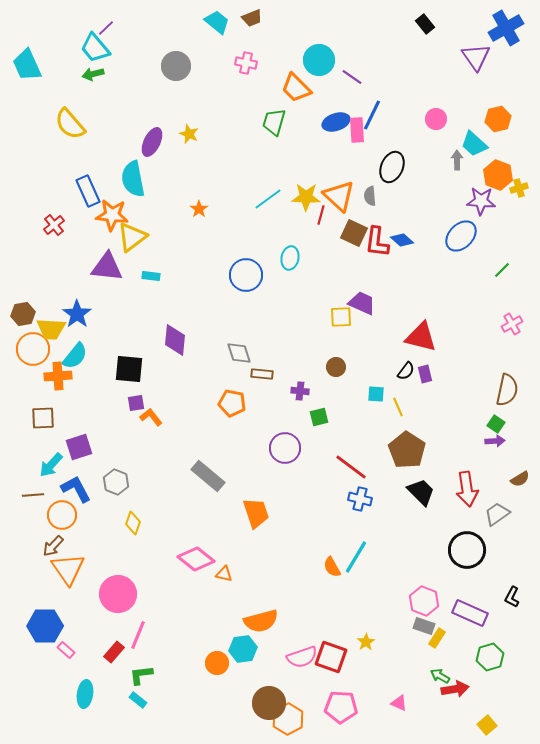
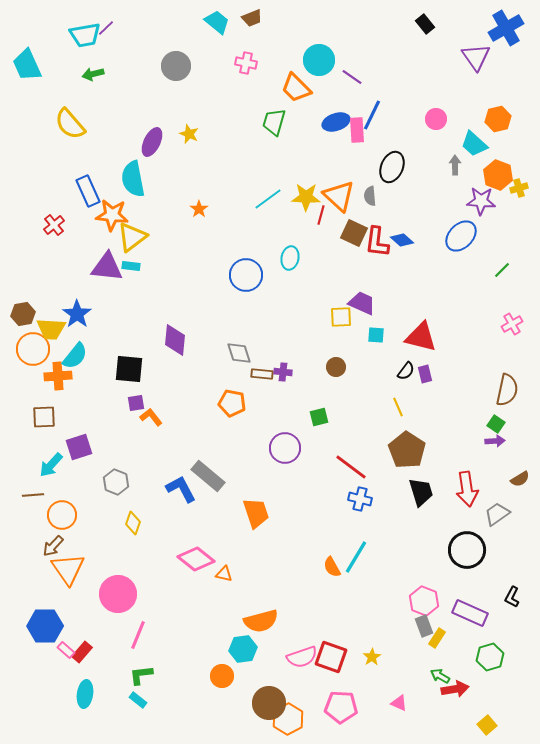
cyan trapezoid at (95, 48): moved 10 px left, 13 px up; rotated 60 degrees counterclockwise
gray arrow at (457, 160): moved 2 px left, 5 px down
cyan rectangle at (151, 276): moved 20 px left, 10 px up
purple cross at (300, 391): moved 17 px left, 19 px up
cyan square at (376, 394): moved 59 px up
brown square at (43, 418): moved 1 px right, 1 px up
blue L-shape at (76, 489): moved 105 px right
black trapezoid at (421, 492): rotated 28 degrees clockwise
gray rectangle at (424, 626): rotated 50 degrees clockwise
yellow star at (366, 642): moved 6 px right, 15 px down
red rectangle at (114, 652): moved 32 px left
orange circle at (217, 663): moved 5 px right, 13 px down
